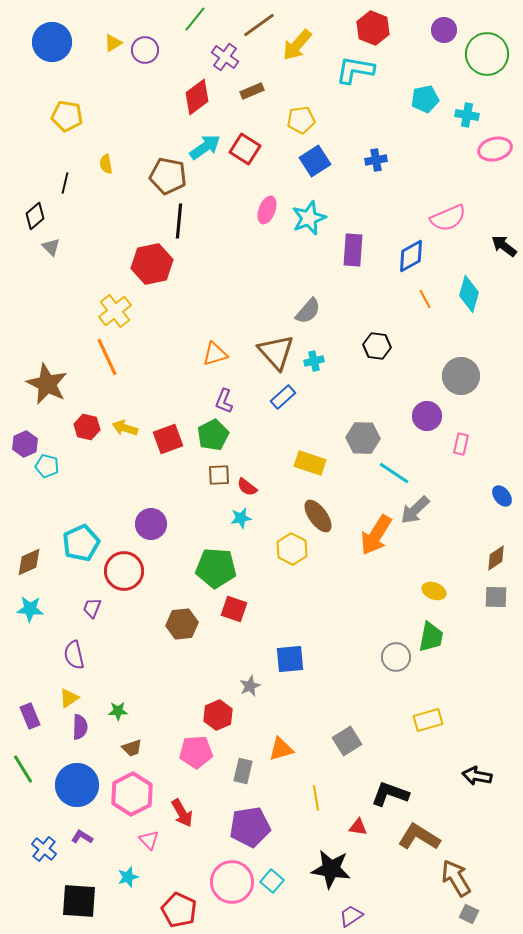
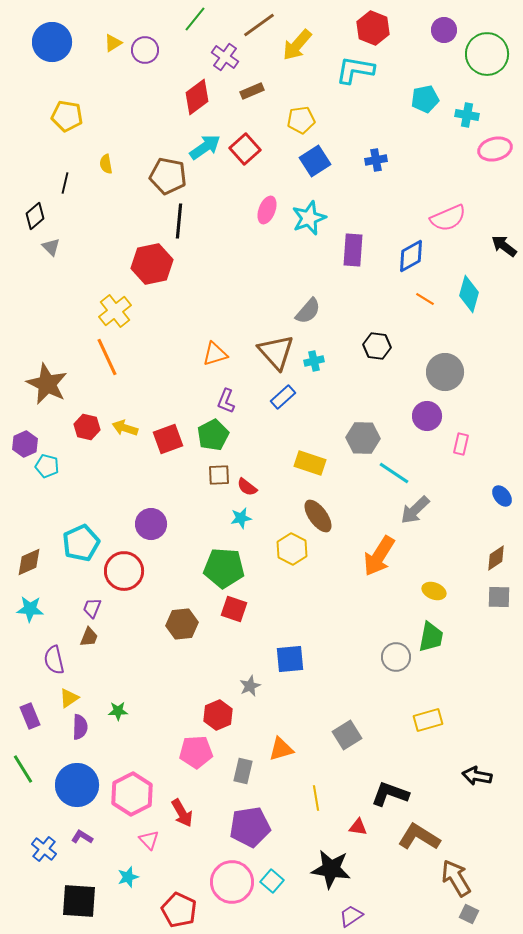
red square at (245, 149): rotated 16 degrees clockwise
orange line at (425, 299): rotated 30 degrees counterclockwise
gray circle at (461, 376): moved 16 px left, 4 px up
purple L-shape at (224, 401): moved 2 px right
orange arrow at (376, 535): moved 3 px right, 21 px down
green pentagon at (216, 568): moved 8 px right
gray square at (496, 597): moved 3 px right
purple semicircle at (74, 655): moved 20 px left, 5 px down
gray square at (347, 741): moved 6 px up
brown trapezoid at (132, 748): moved 43 px left, 111 px up; rotated 50 degrees counterclockwise
